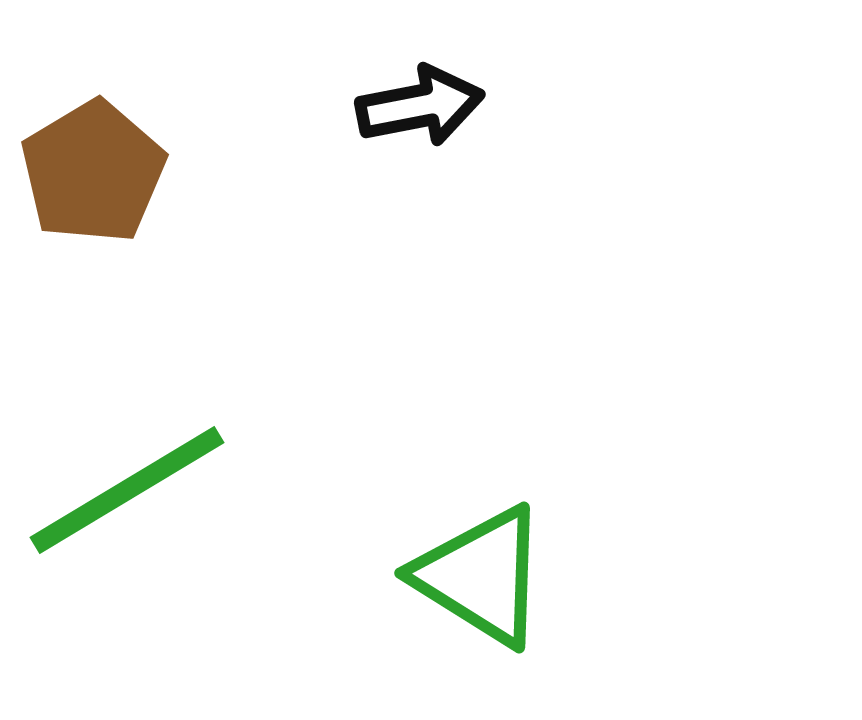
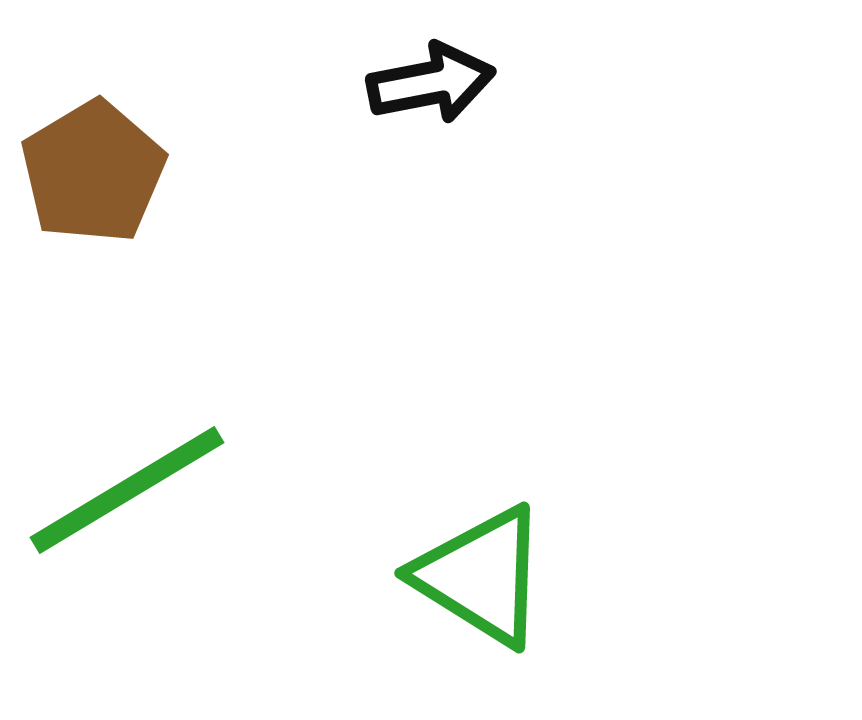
black arrow: moved 11 px right, 23 px up
